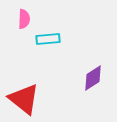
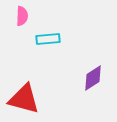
pink semicircle: moved 2 px left, 3 px up
red triangle: rotated 24 degrees counterclockwise
